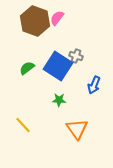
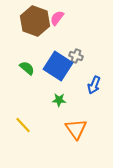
green semicircle: rotated 77 degrees clockwise
orange triangle: moved 1 px left
